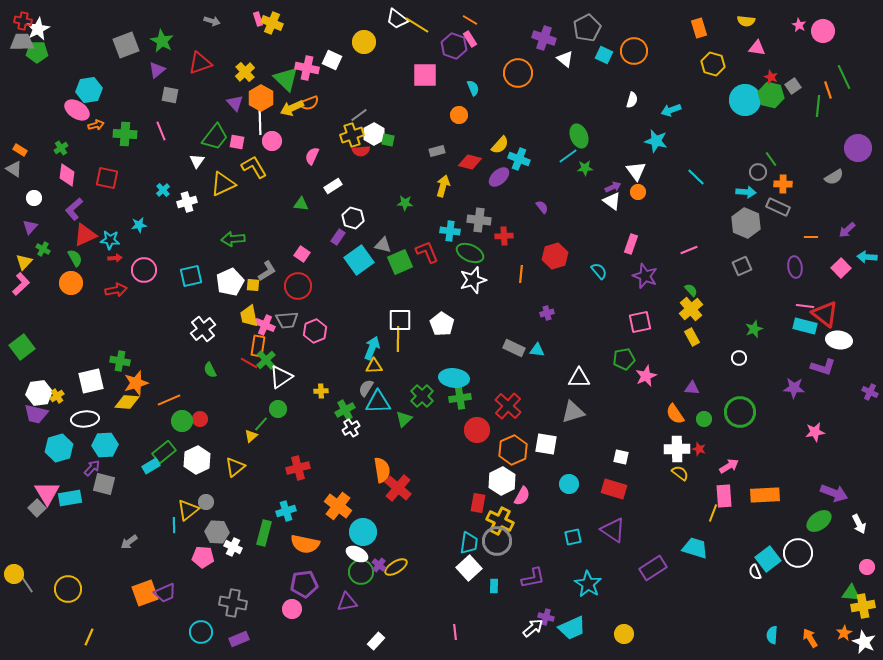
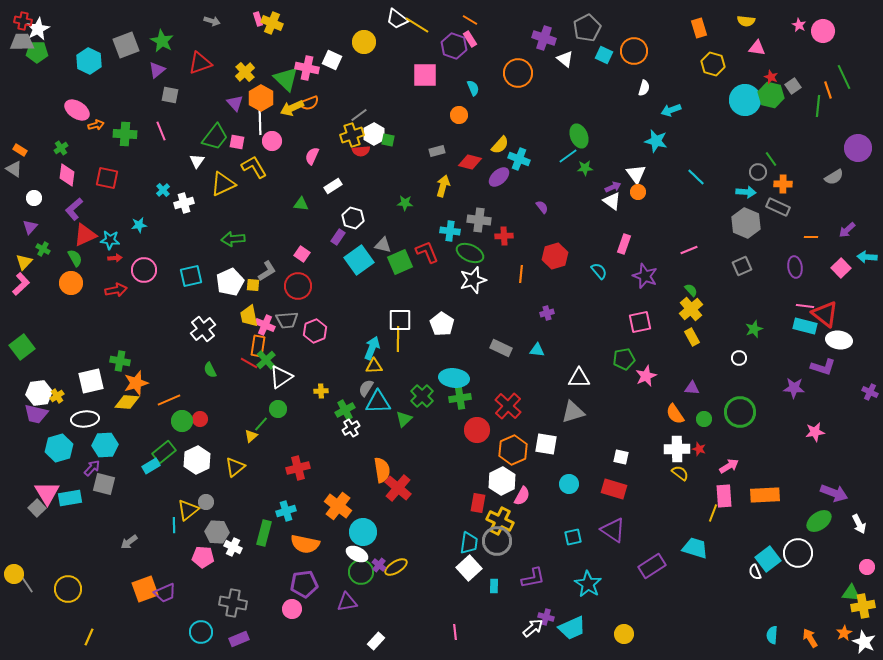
cyan hexagon at (89, 90): moved 29 px up; rotated 25 degrees counterclockwise
white semicircle at (632, 100): moved 12 px right, 12 px up
white triangle at (636, 171): moved 3 px down
white cross at (187, 202): moved 3 px left, 1 px down
pink rectangle at (631, 244): moved 7 px left
gray rectangle at (514, 348): moved 13 px left
purple rectangle at (653, 568): moved 1 px left, 2 px up
orange square at (145, 593): moved 4 px up
